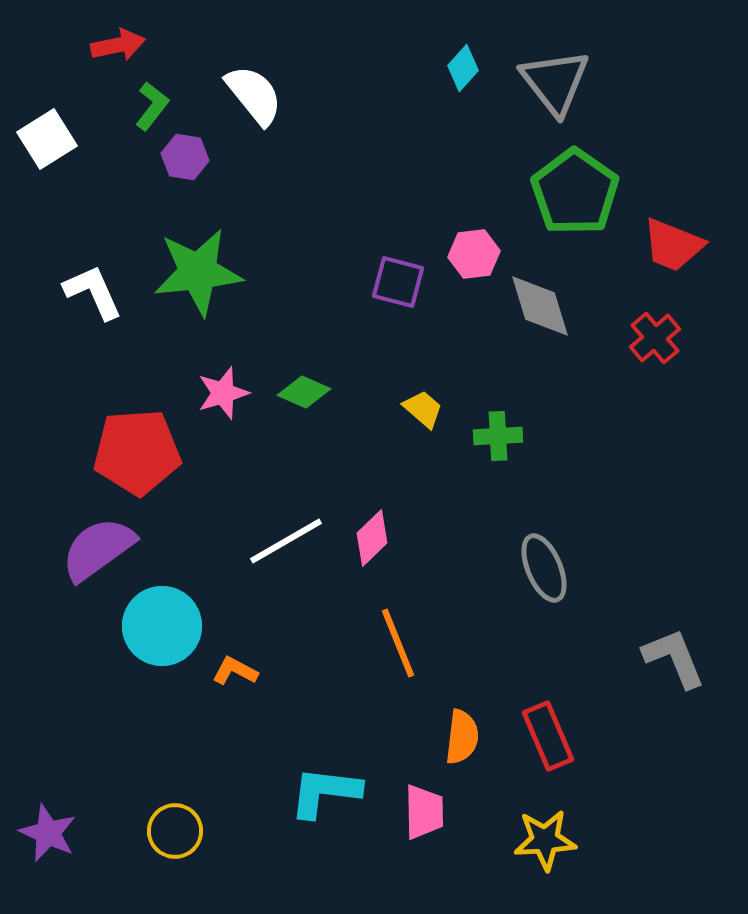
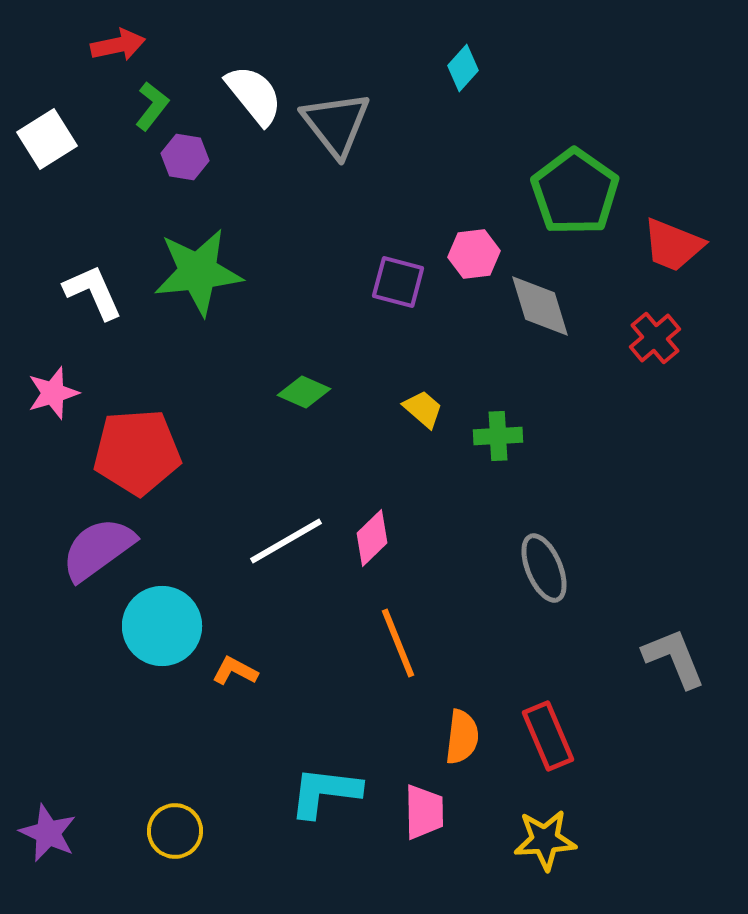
gray triangle: moved 219 px left, 42 px down
pink star: moved 170 px left
